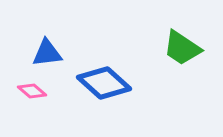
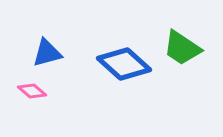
blue triangle: rotated 8 degrees counterclockwise
blue diamond: moved 20 px right, 19 px up
